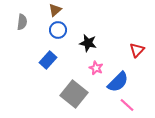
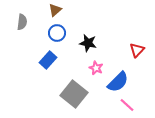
blue circle: moved 1 px left, 3 px down
